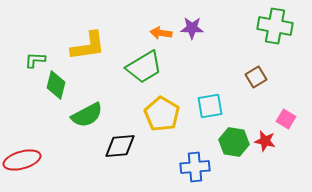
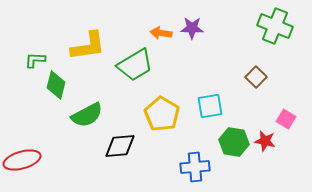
green cross: rotated 12 degrees clockwise
green trapezoid: moved 9 px left, 2 px up
brown square: rotated 15 degrees counterclockwise
